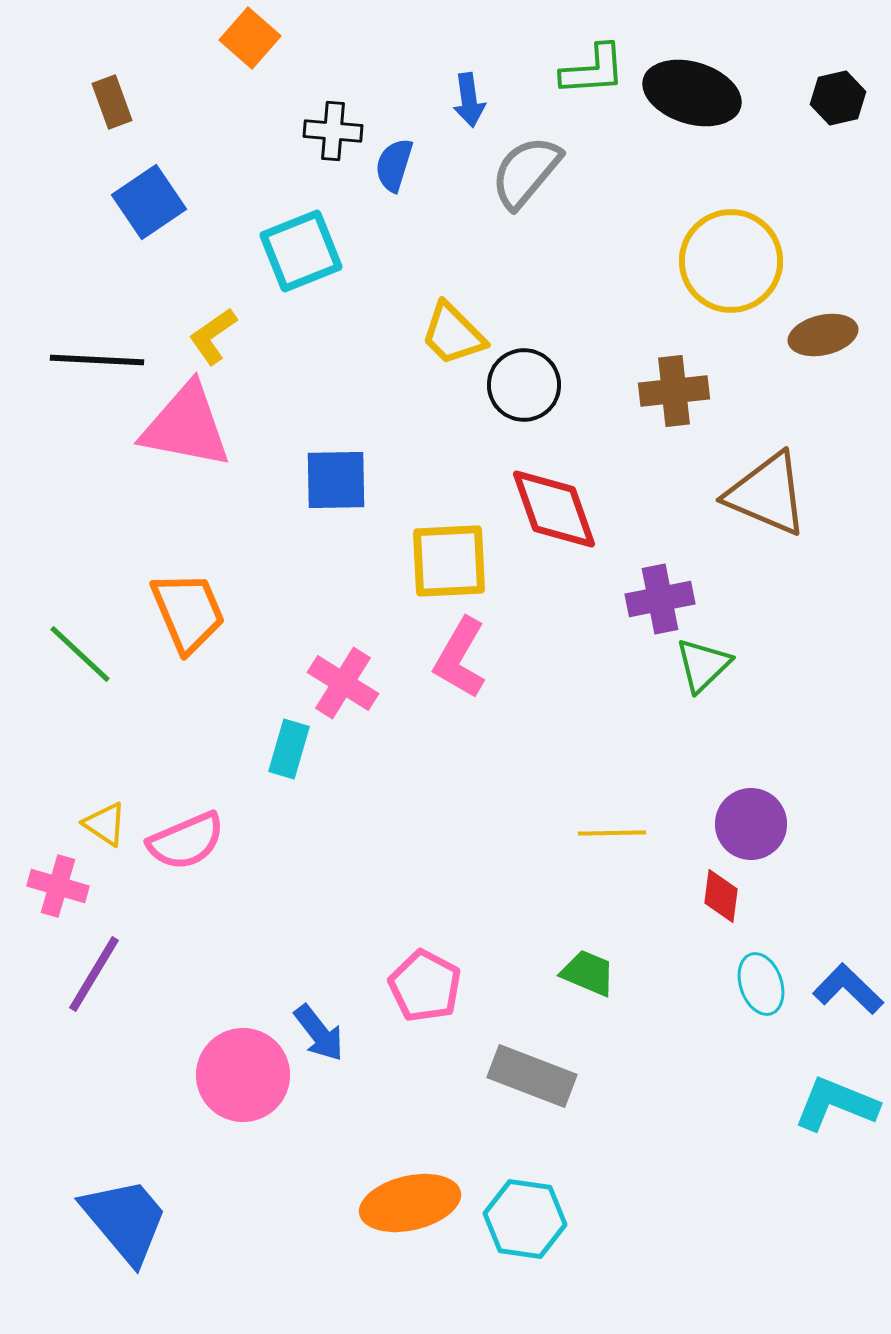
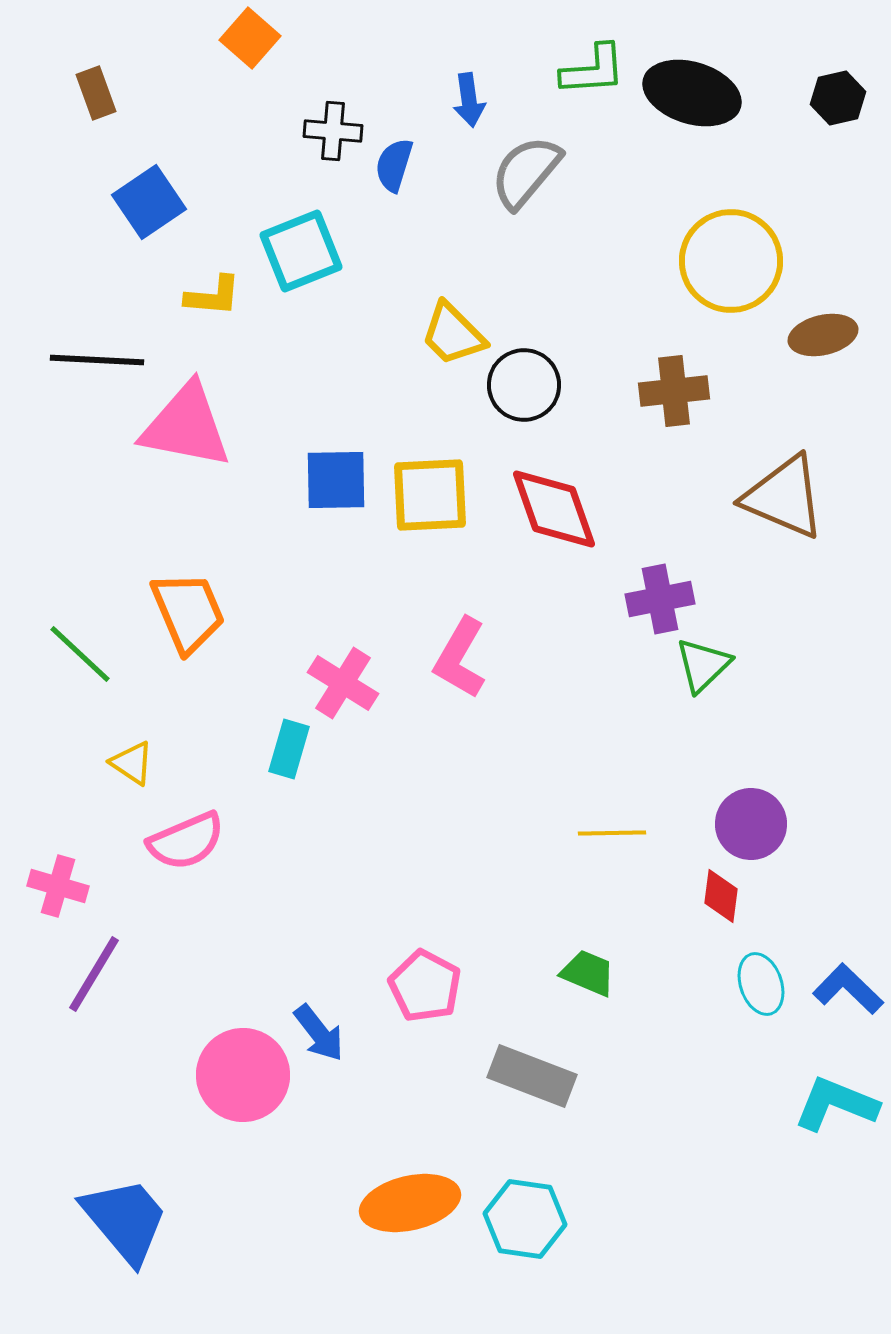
brown rectangle at (112, 102): moved 16 px left, 9 px up
yellow L-shape at (213, 336): moved 40 px up; rotated 140 degrees counterclockwise
brown triangle at (767, 494): moved 17 px right, 3 px down
yellow square at (449, 561): moved 19 px left, 66 px up
yellow triangle at (105, 824): moved 27 px right, 61 px up
